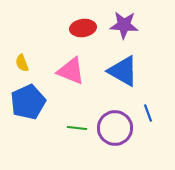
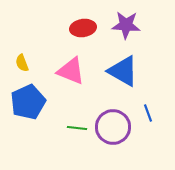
purple star: moved 2 px right
purple circle: moved 2 px left, 1 px up
